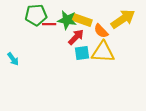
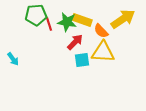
green star: moved 2 px down
red line: rotated 72 degrees clockwise
red arrow: moved 1 px left, 5 px down
cyan square: moved 7 px down
